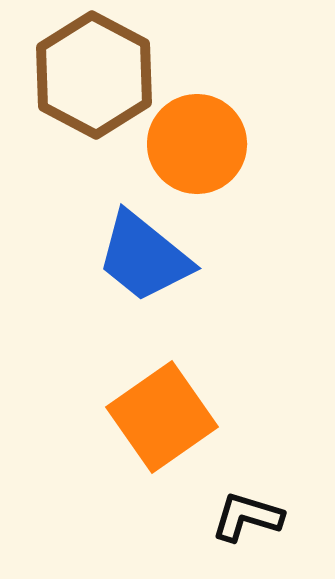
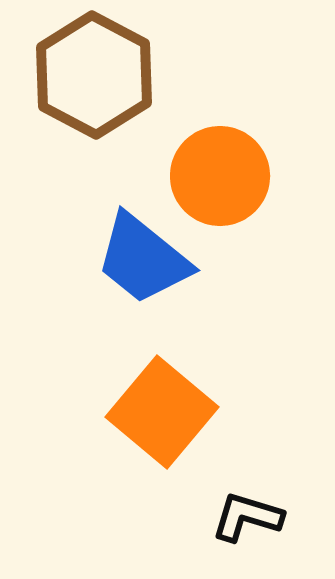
orange circle: moved 23 px right, 32 px down
blue trapezoid: moved 1 px left, 2 px down
orange square: moved 5 px up; rotated 15 degrees counterclockwise
